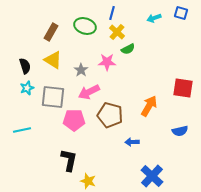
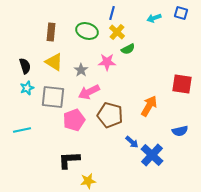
green ellipse: moved 2 px right, 5 px down
brown rectangle: rotated 24 degrees counterclockwise
yellow triangle: moved 1 px right, 2 px down
red square: moved 1 px left, 4 px up
pink pentagon: rotated 20 degrees counterclockwise
blue arrow: rotated 136 degrees counterclockwise
black L-shape: rotated 105 degrees counterclockwise
blue cross: moved 21 px up
yellow star: rotated 28 degrees counterclockwise
